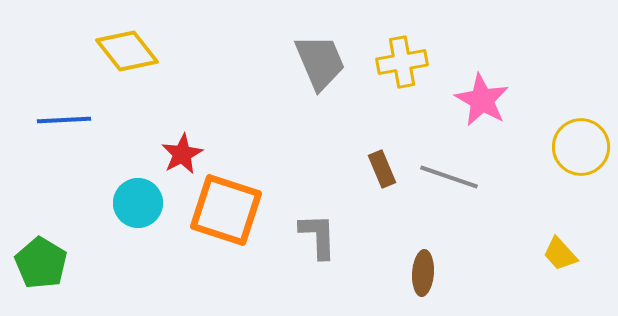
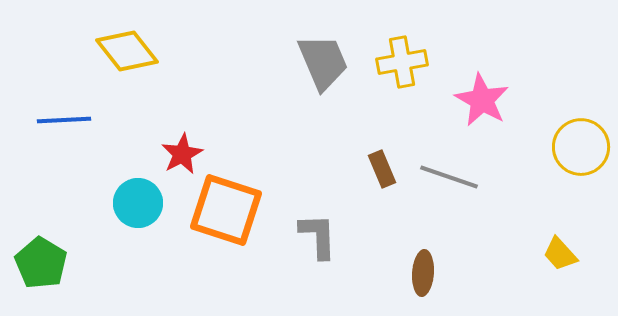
gray trapezoid: moved 3 px right
